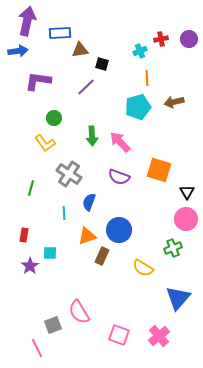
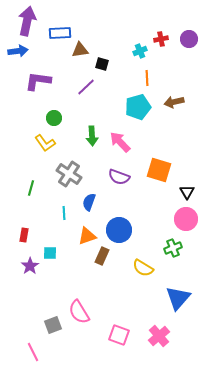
pink line: moved 4 px left, 4 px down
